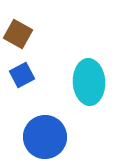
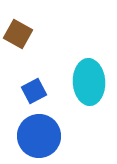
blue square: moved 12 px right, 16 px down
blue circle: moved 6 px left, 1 px up
